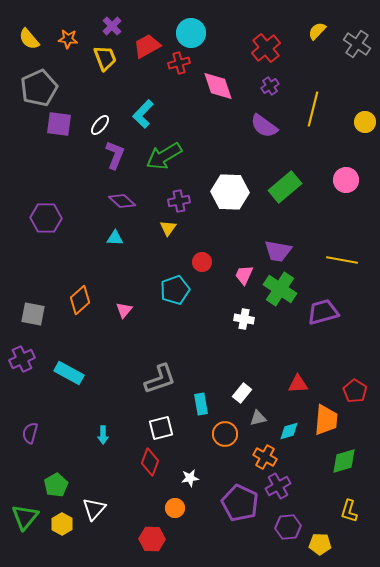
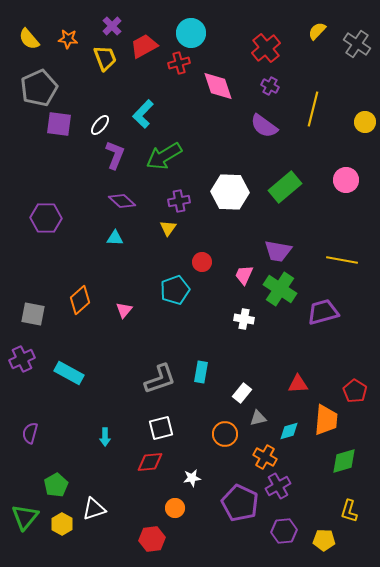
red trapezoid at (147, 46): moved 3 px left
purple cross at (270, 86): rotated 30 degrees counterclockwise
cyan rectangle at (201, 404): moved 32 px up; rotated 20 degrees clockwise
cyan arrow at (103, 435): moved 2 px right, 2 px down
red diamond at (150, 462): rotated 64 degrees clockwise
white star at (190, 478): moved 2 px right
white triangle at (94, 509): rotated 30 degrees clockwise
purple hexagon at (288, 527): moved 4 px left, 4 px down
red hexagon at (152, 539): rotated 10 degrees counterclockwise
yellow pentagon at (320, 544): moved 4 px right, 4 px up
